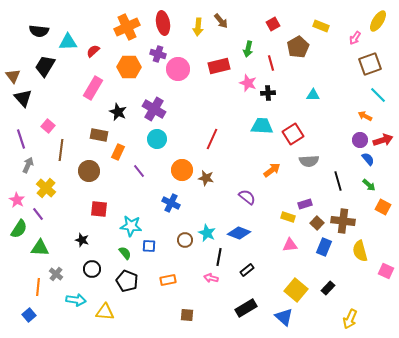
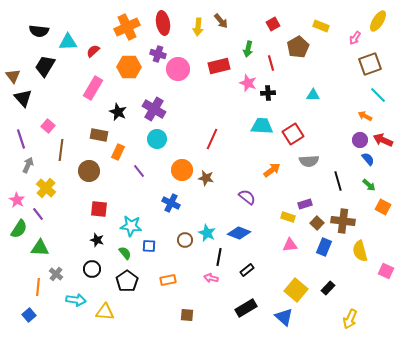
red arrow at (383, 140): rotated 138 degrees counterclockwise
black star at (82, 240): moved 15 px right
black pentagon at (127, 281): rotated 15 degrees clockwise
